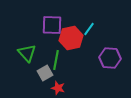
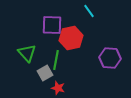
cyan line: moved 18 px up; rotated 72 degrees counterclockwise
